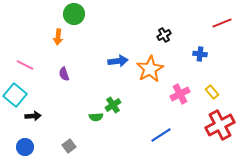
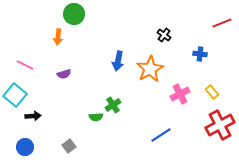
black cross: rotated 24 degrees counterclockwise
blue arrow: rotated 108 degrees clockwise
purple semicircle: rotated 88 degrees counterclockwise
